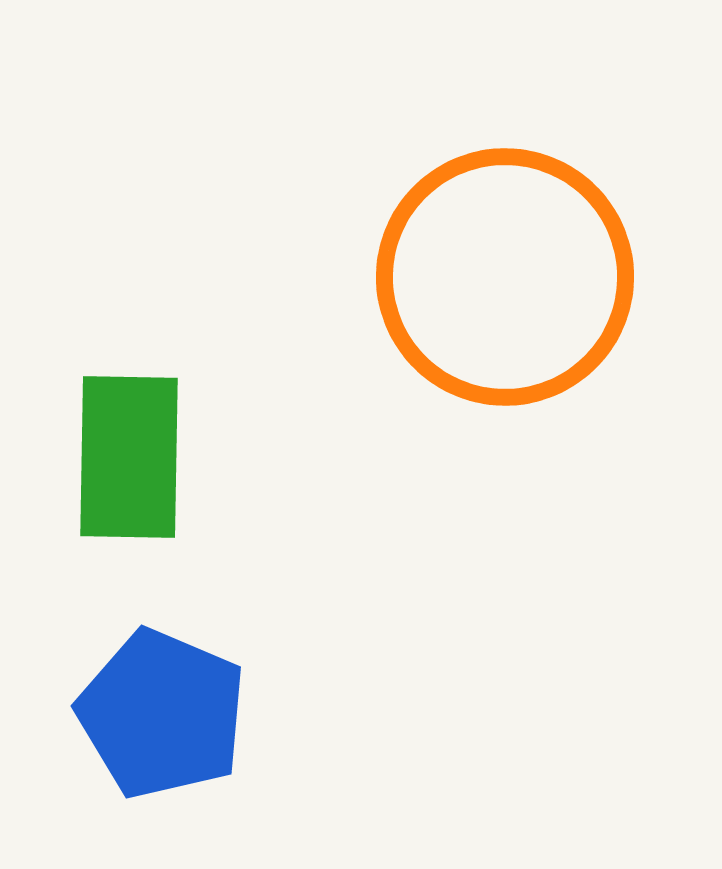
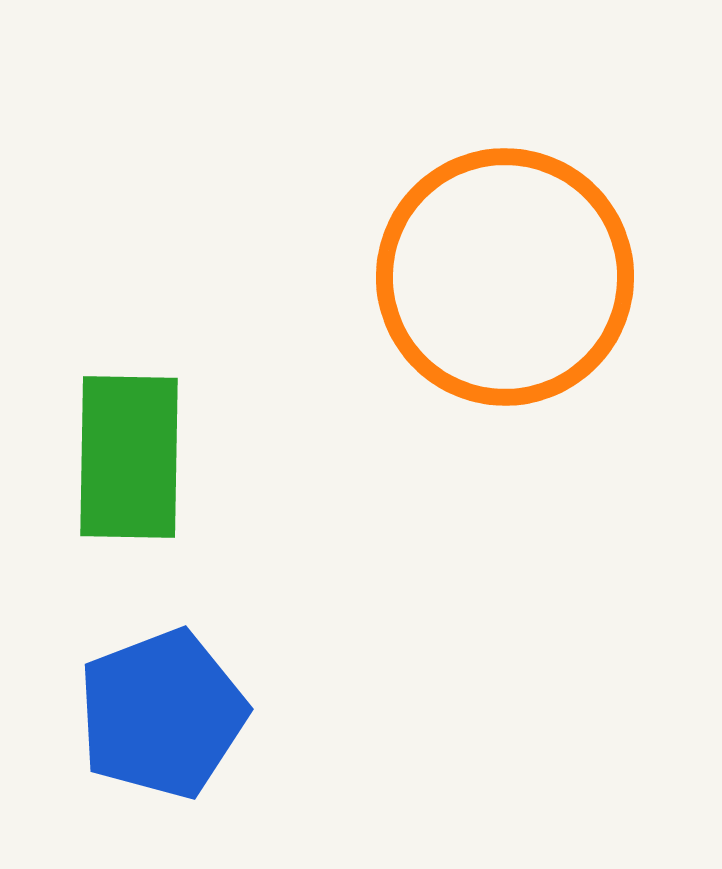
blue pentagon: rotated 28 degrees clockwise
